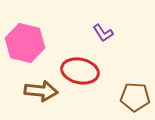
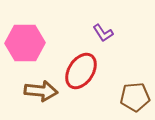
pink hexagon: rotated 15 degrees counterclockwise
red ellipse: moved 1 px right; rotated 69 degrees counterclockwise
brown pentagon: rotated 8 degrees counterclockwise
